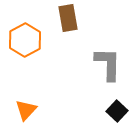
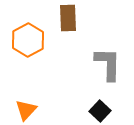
brown rectangle: rotated 8 degrees clockwise
orange hexagon: moved 3 px right
black square: moved 17 px left
